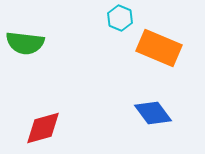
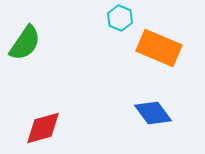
green semicircle: rotated 63 degrees counterclockwise
